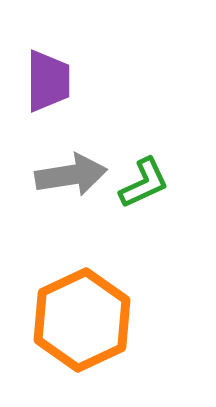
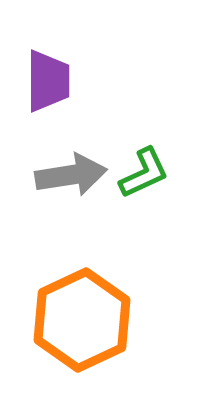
green L-shape: moved 10 px up
